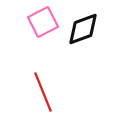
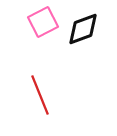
red line: moved 3 px left, 3 px down
